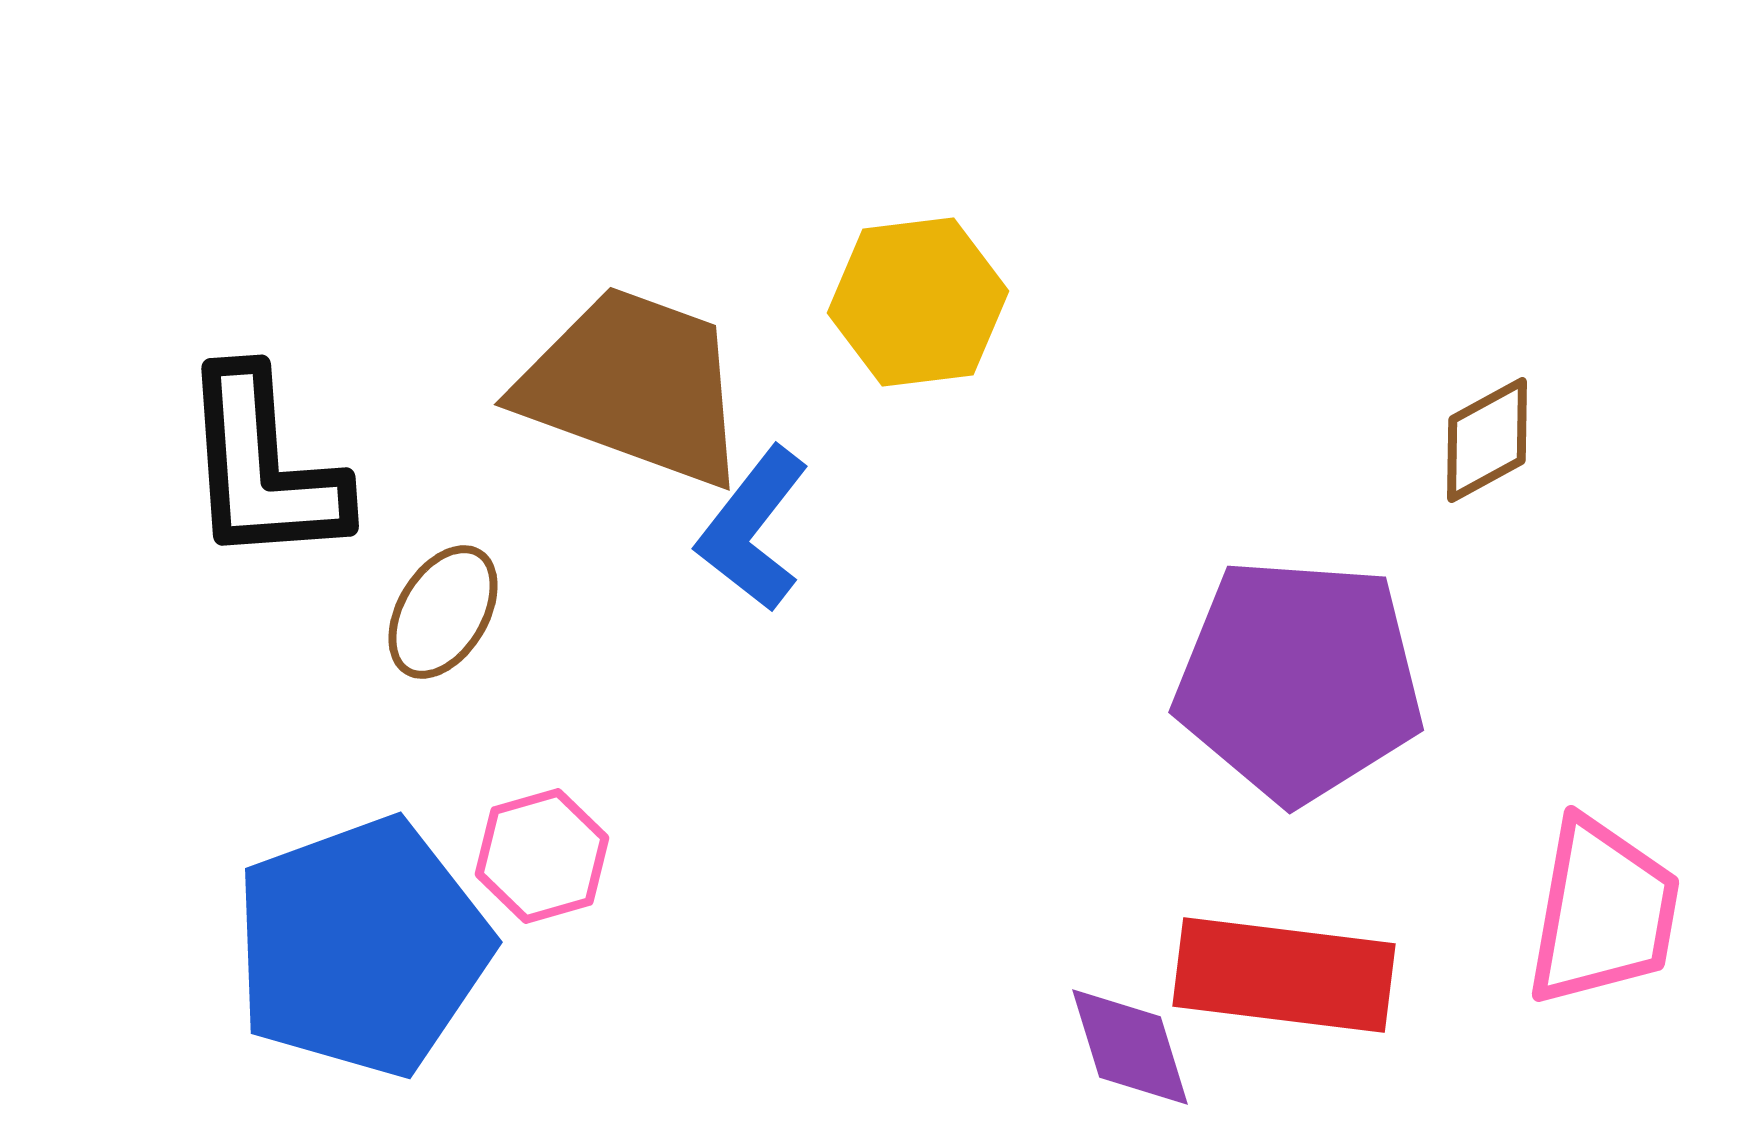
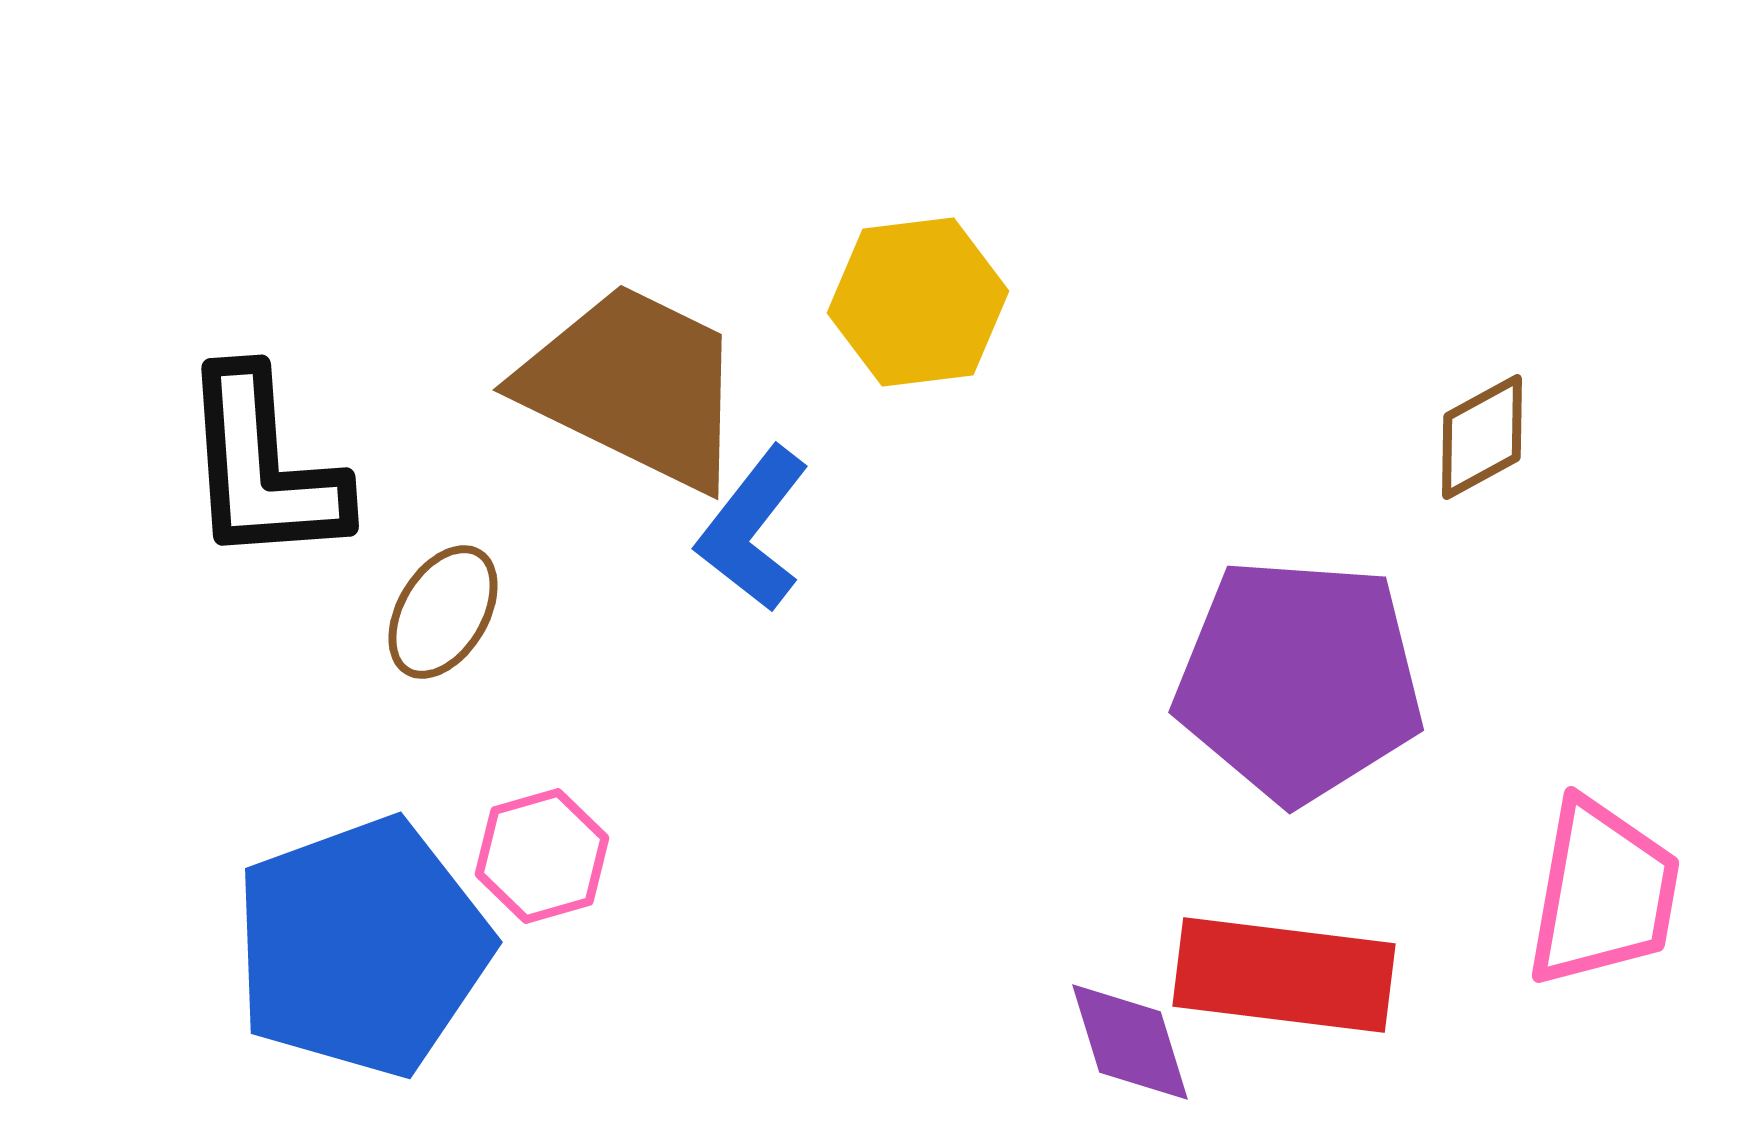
brown trapezoid: rotated 6 degrees clockwise
brown diamond: moved 5 px left, 3 px up
pink trapezoid: moved 19 px up
purple diamond: moved 5 px up
